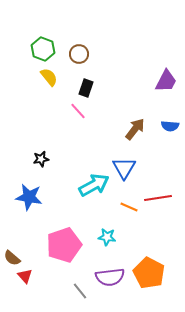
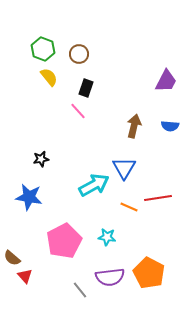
brown arrow: moved 1 px left, 3 px up; rotated 25 degrees counterclockwise
pink pentagon: moved 4 px up; rotated 8 degrees counterclockwise
gray line: moved 1 px up
